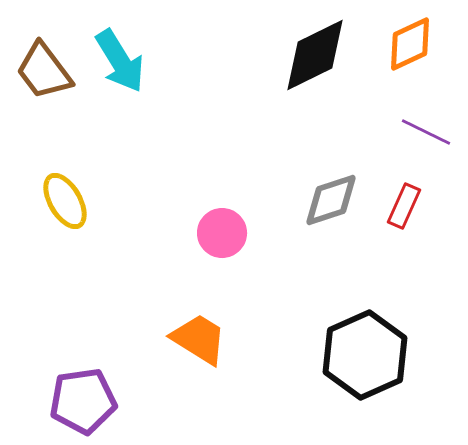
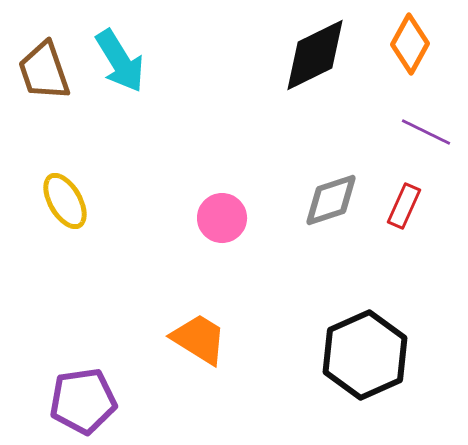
orange diamond: rotated 36 degrees counterclockwise
brown trapezoid: rotated 18 degrees clockwise
pink circle: moved 15 px up
